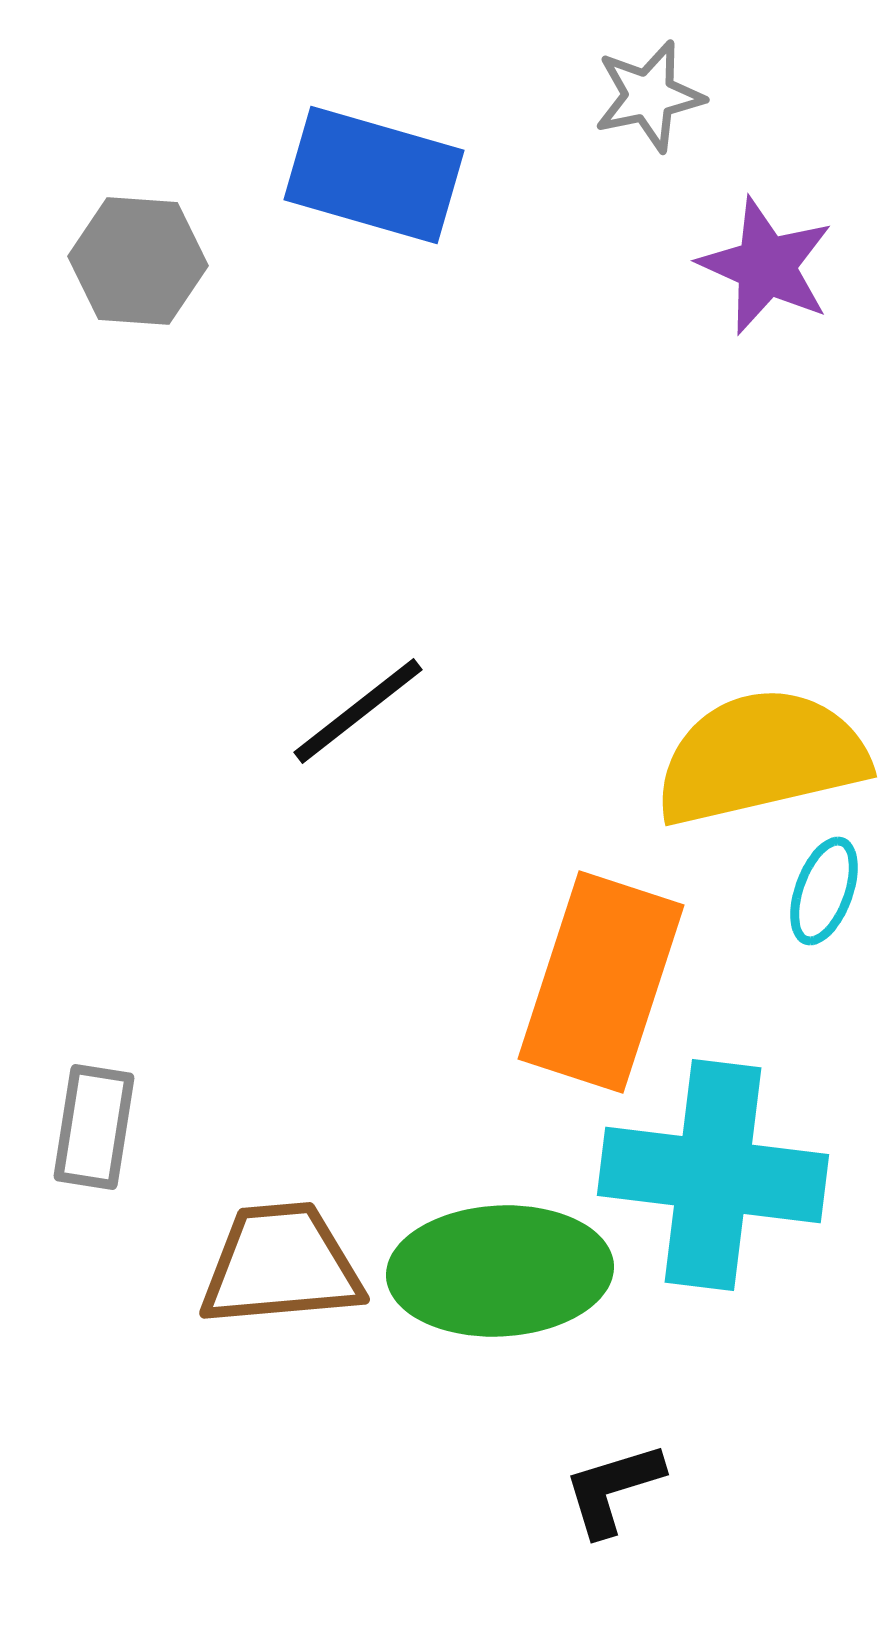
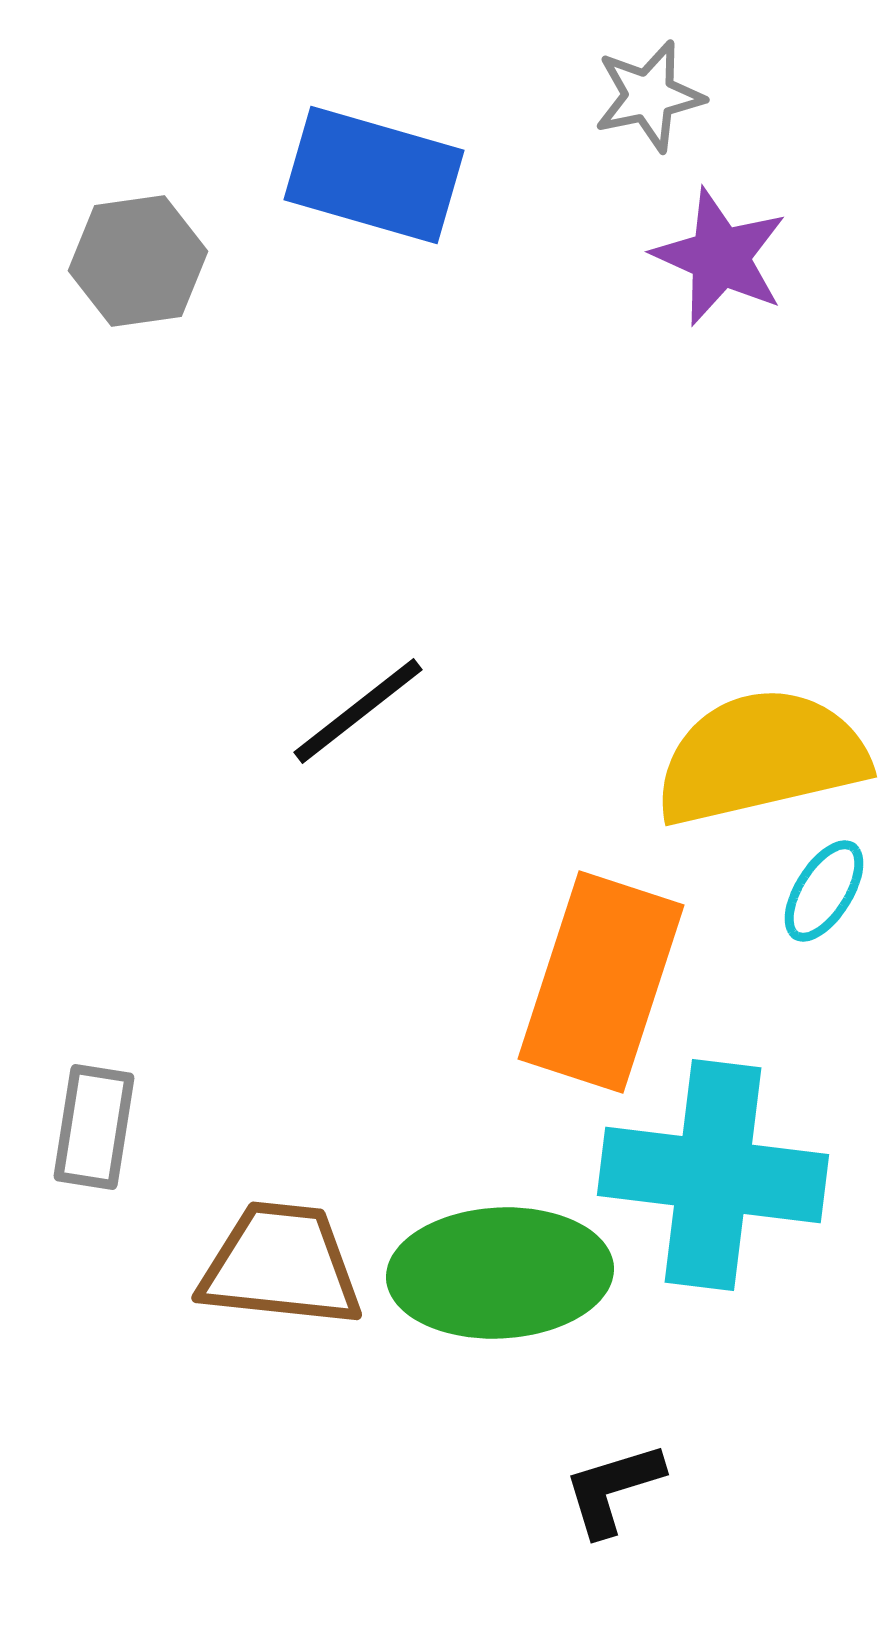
gray hexagon: rotated 12 degrees counterclockwise
purple star: moved 46 px left, 9 px up
cyan ellipse: rotated 12 degrees clockwise
brown trapezoid: rotated 11 degrees clockwise
green ellipse: moved 2 px down
